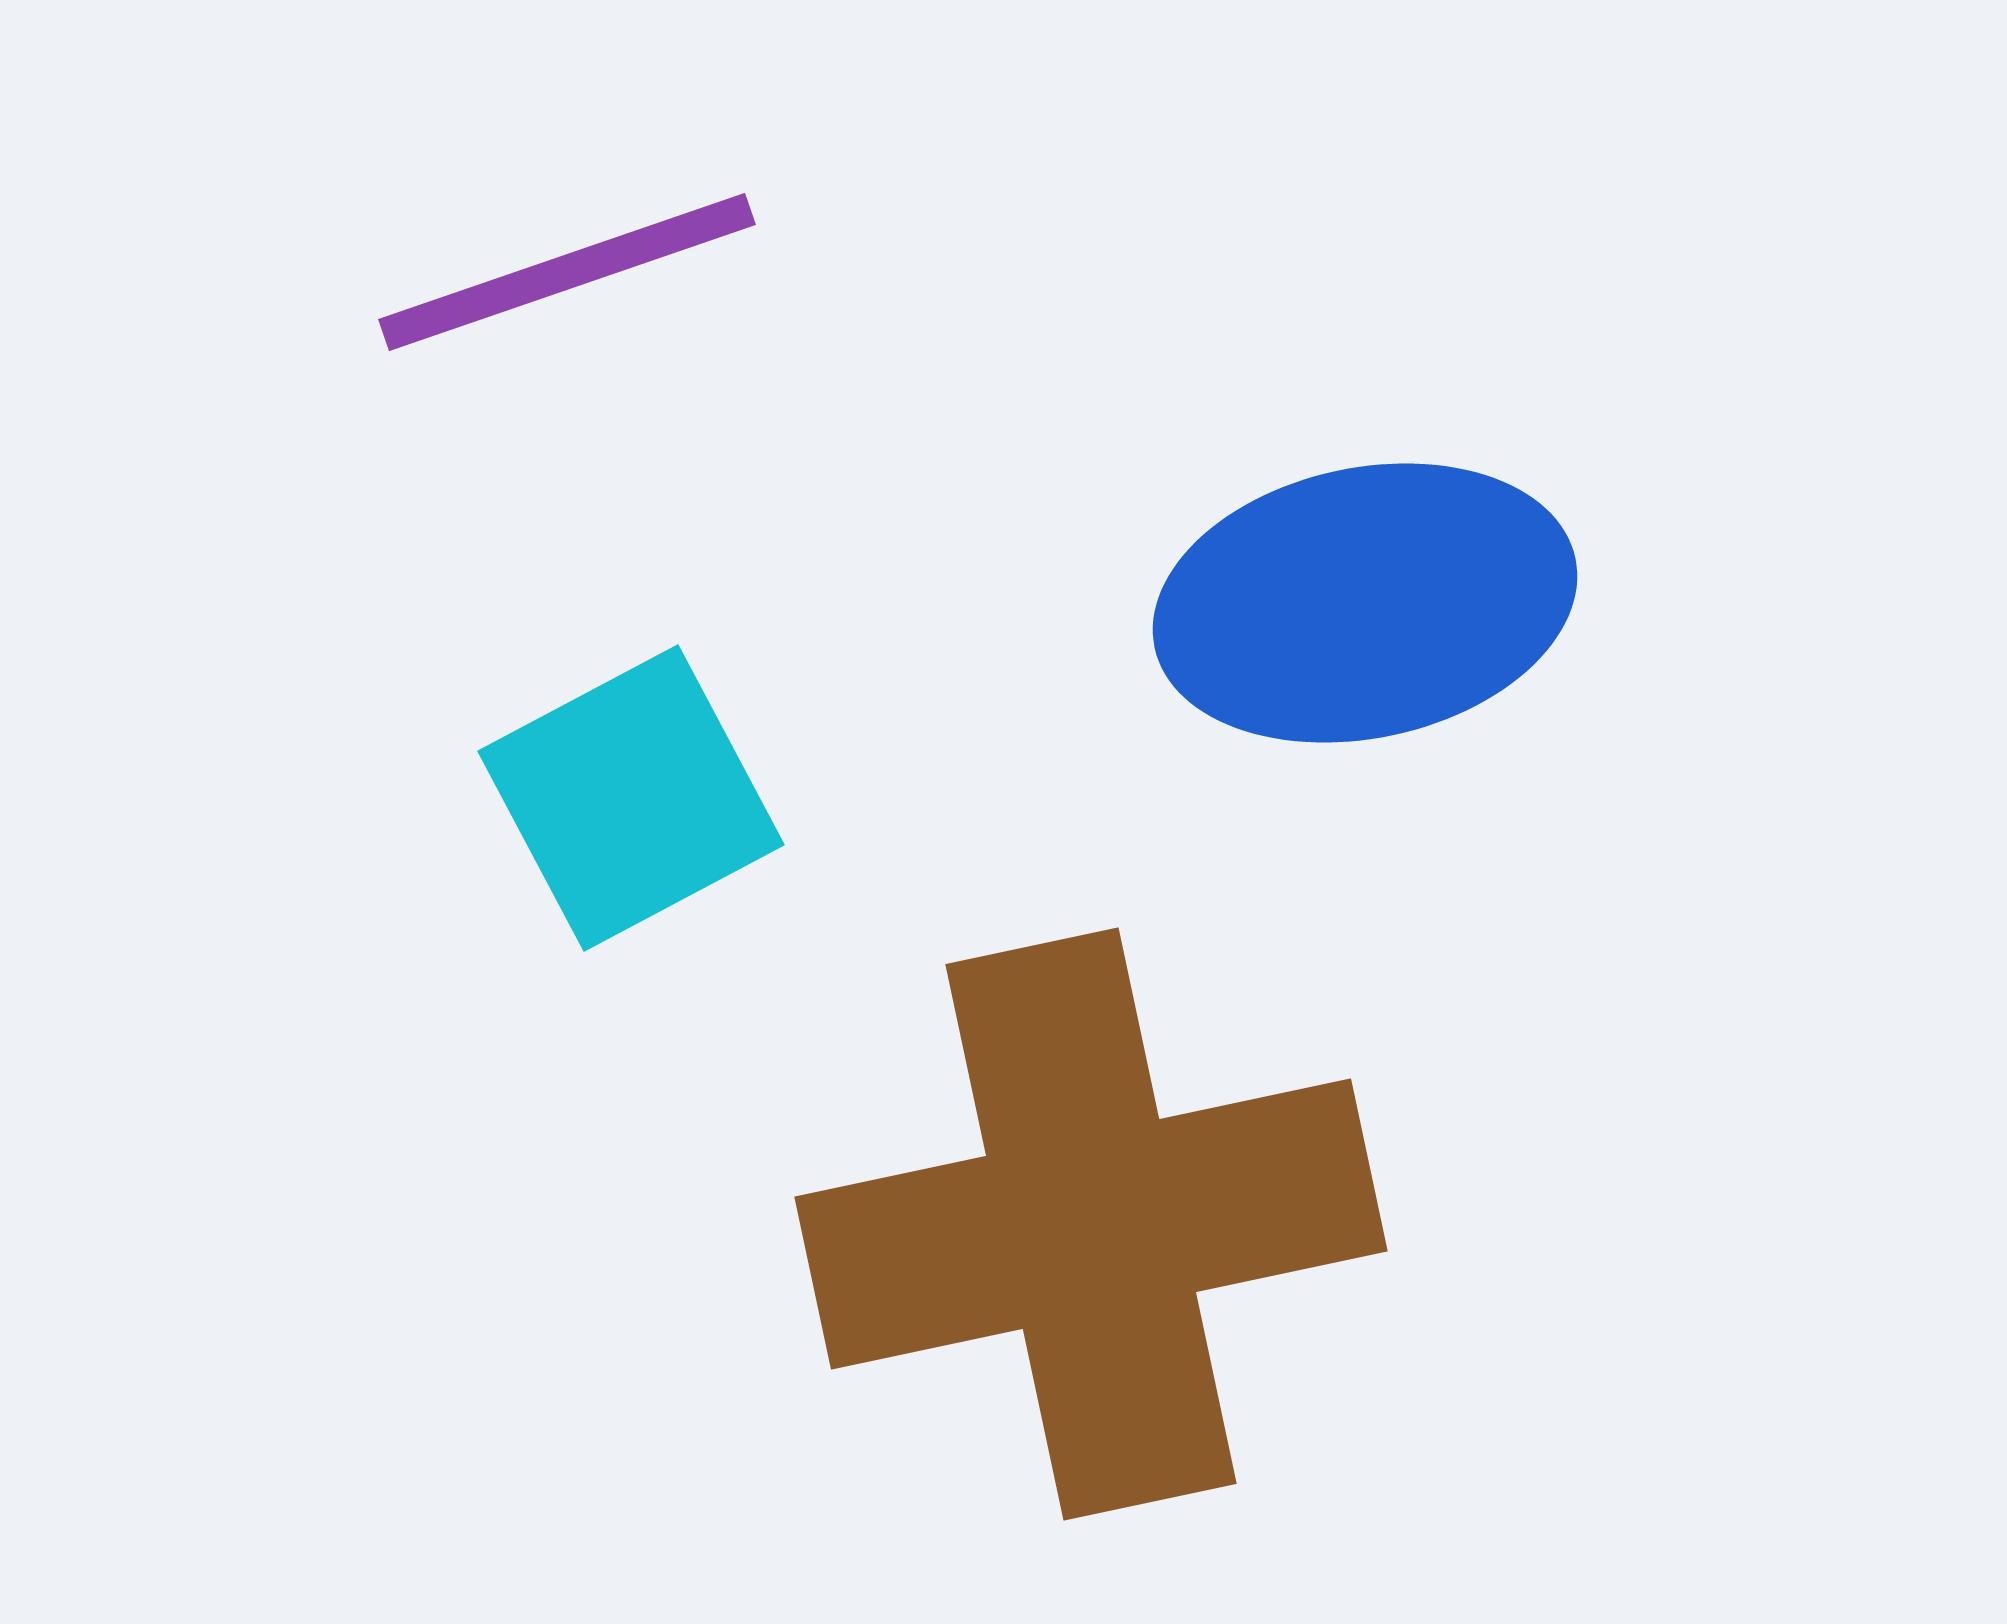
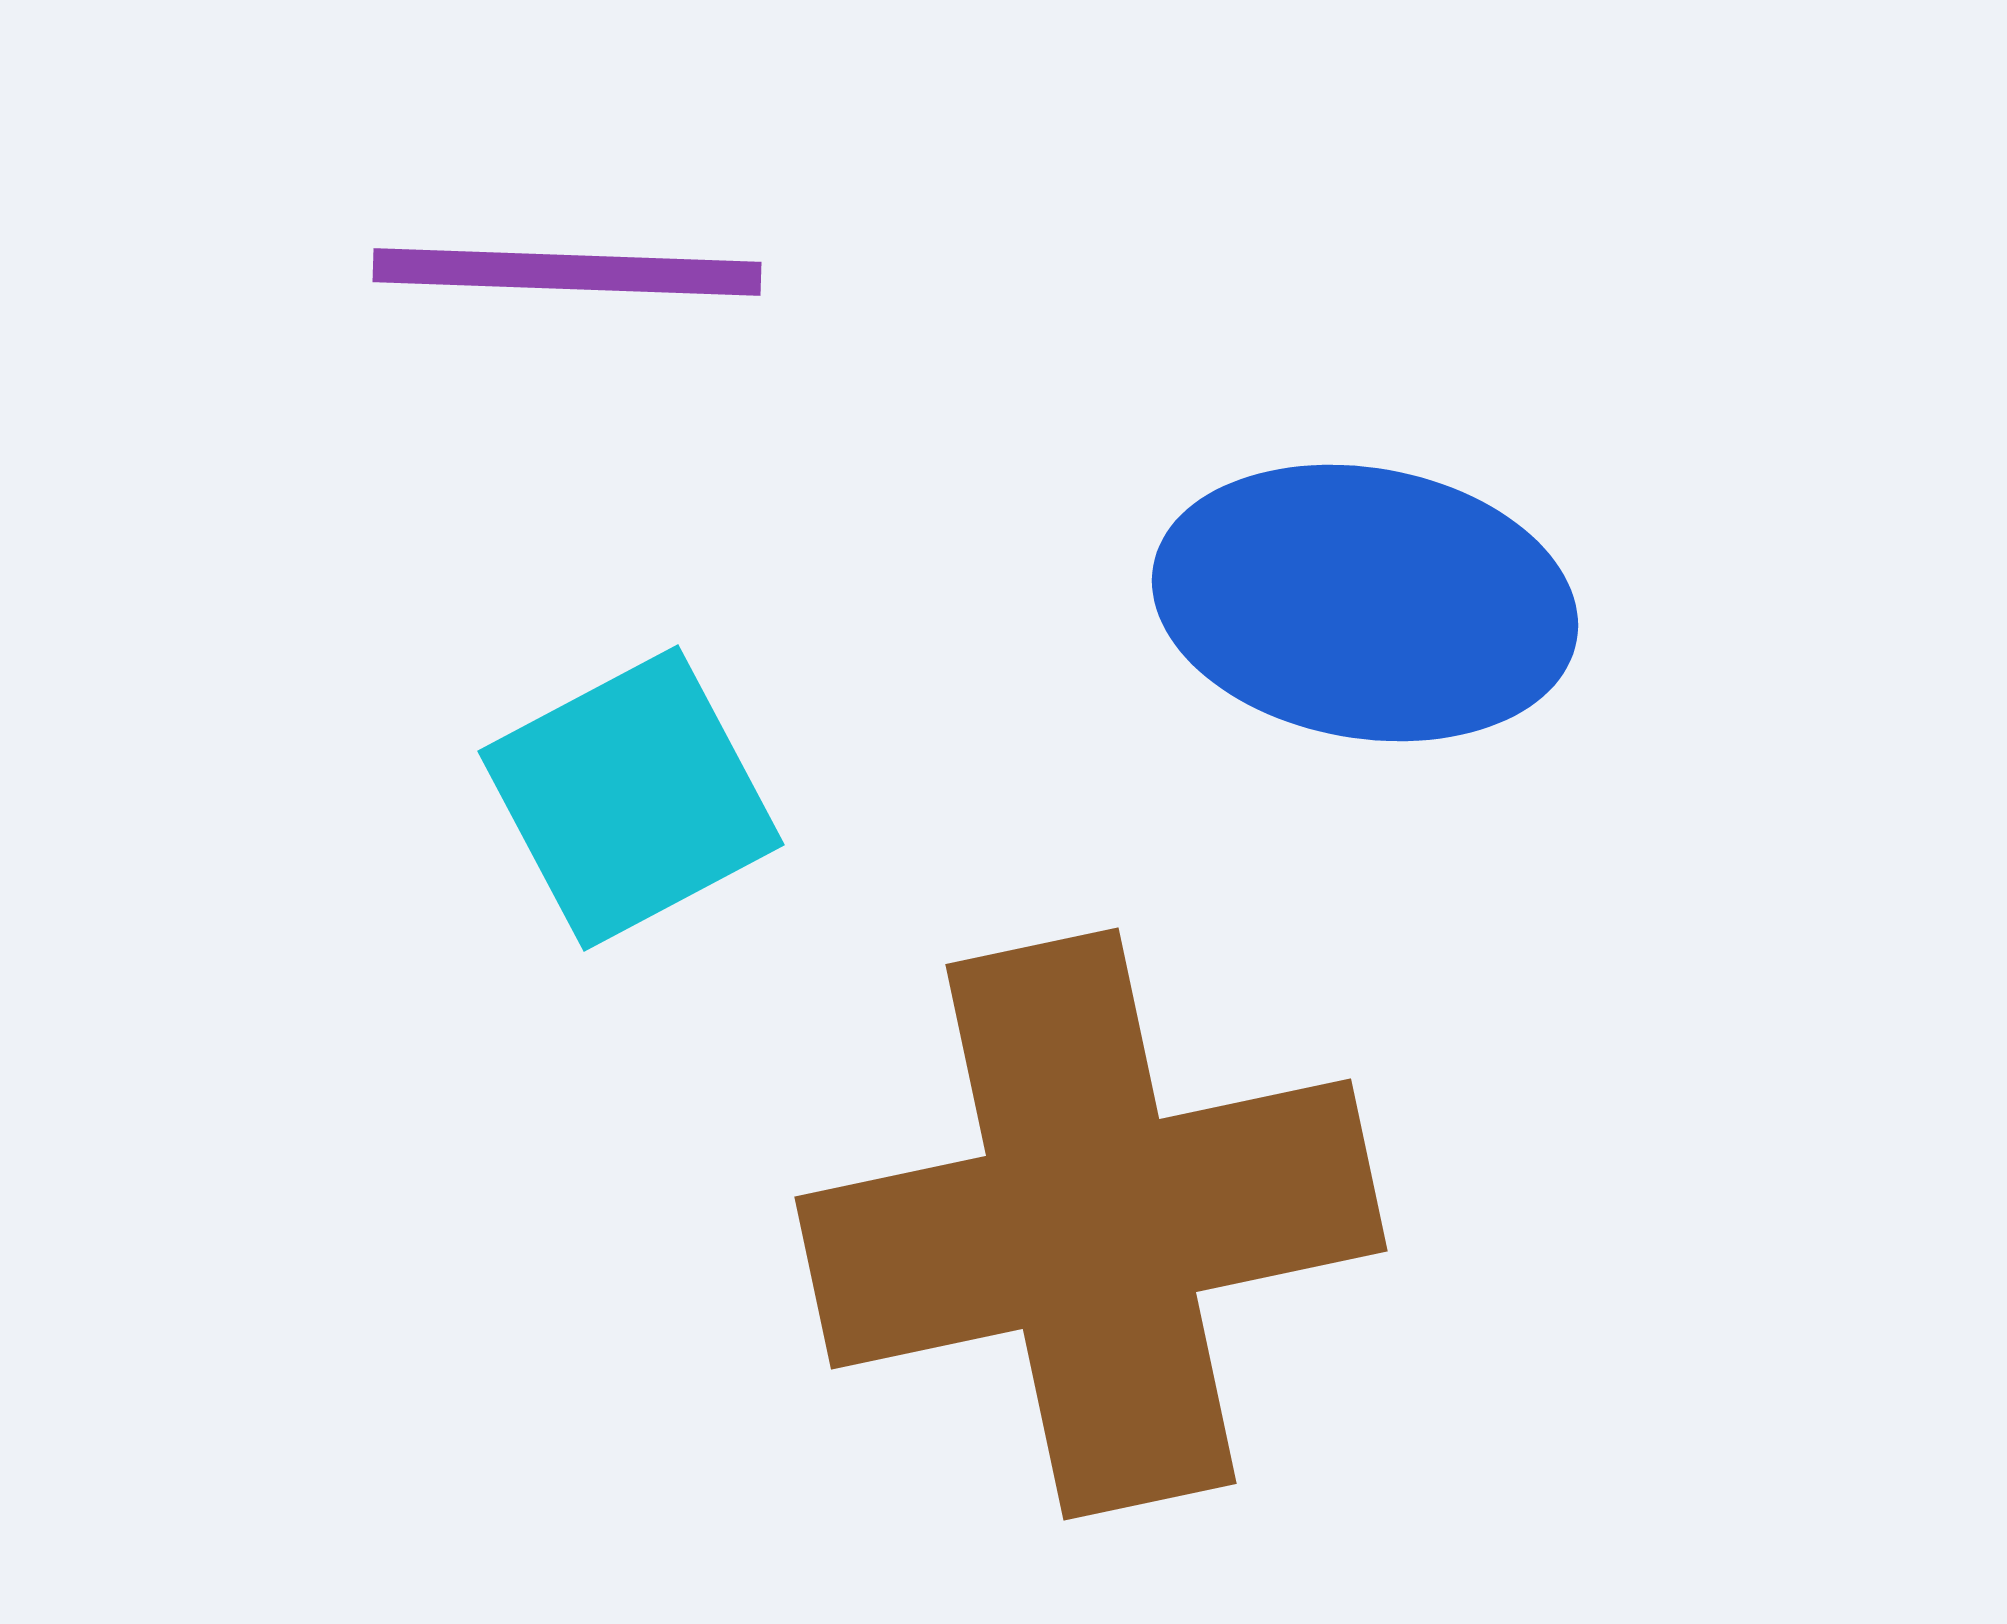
purple line: rotated 21 degrees clockwise
blue ellipse: rotated 22 degrees clockwise
